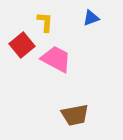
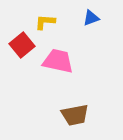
yellow L-shape: rotated 90 degrees counterclockwise
pink trapezoid: moved 2 px right, 2 px down; rotated 16 degrees counterclockwise
